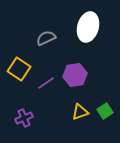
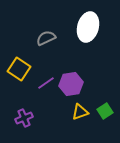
purple hexagon: moved 4 px left, 9 px down
